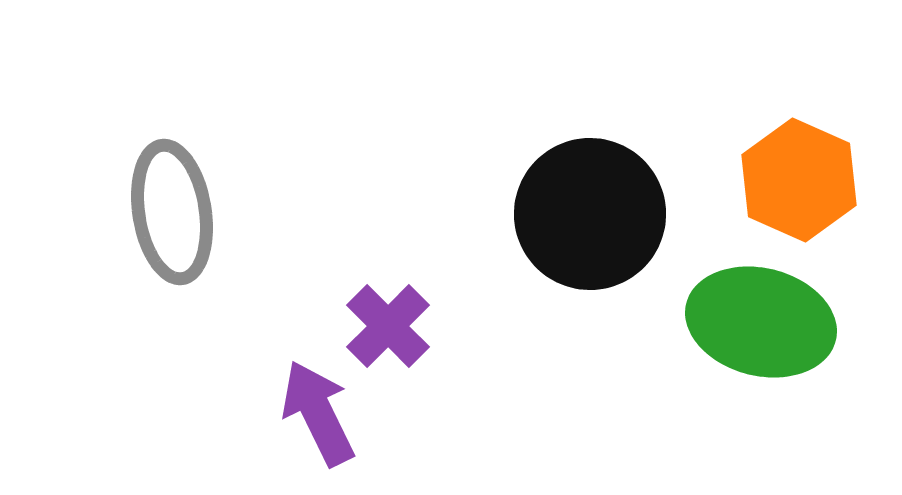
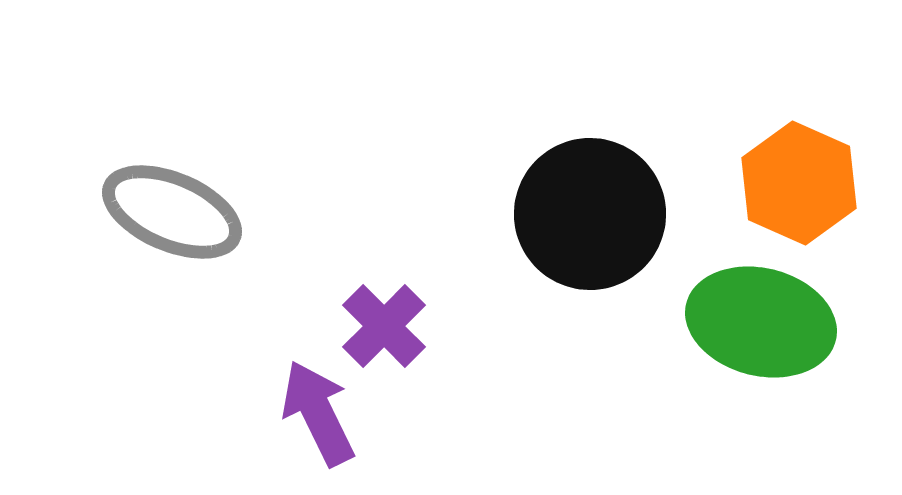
orange hexagon: moved 3 px down
gray ellipse: rotated 58 degrees counterclockwise
purple cross: moved 4 px left
